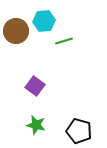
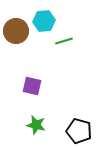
purple square: moved 3 px left; rotated 24 degrees counterclockwise
